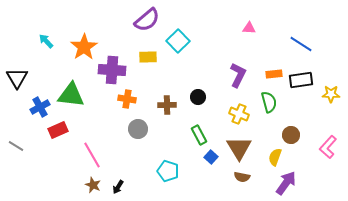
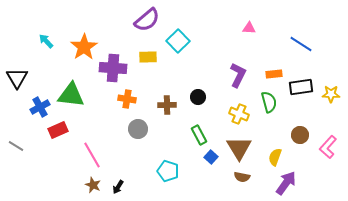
purple cross: moved 1 px right, 2 px up
black rectangle: moved 7 px down
brown circle: moved 9 px right
